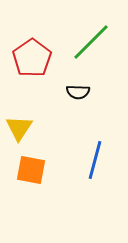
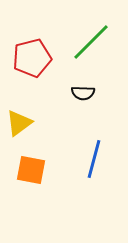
red pentagon: rotated 21 degrees clockwise
black semicircle: moved 5 px right, 1 px down
yellow triangle: moved 5 px up; rotated 20 degrees clockwise
blue line: moved 1 px left, 1 px up
